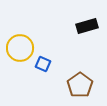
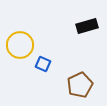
yellow circle: moved 3 px up
brown pentagon: rotated 10 degrees clockwise
